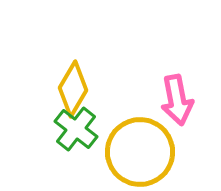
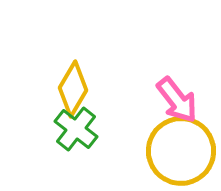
pink arrow: rotated 27 degrees counterclockwise
yellow circle: moved 41 px right, 1 px up
